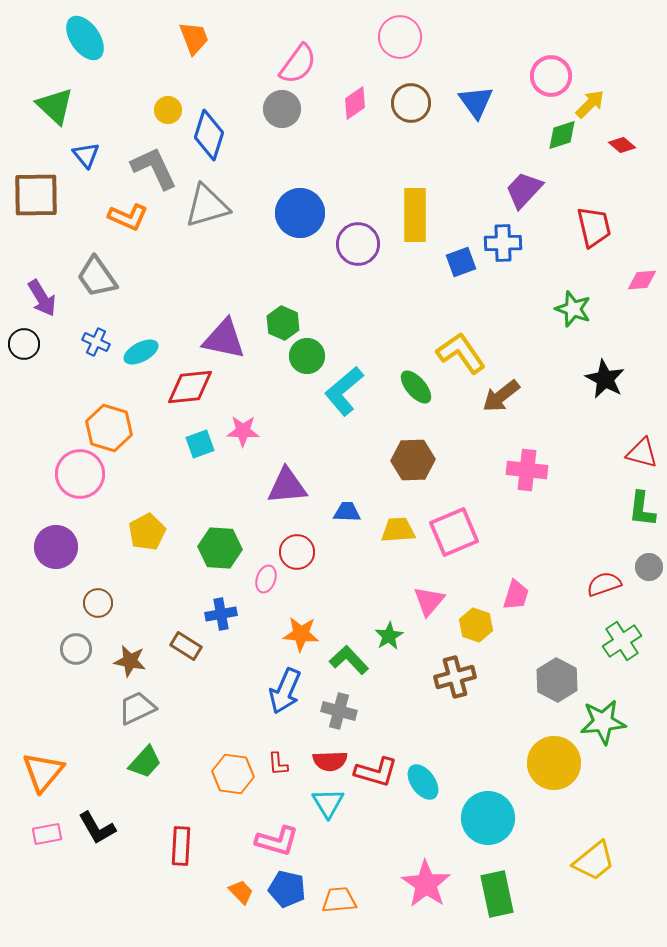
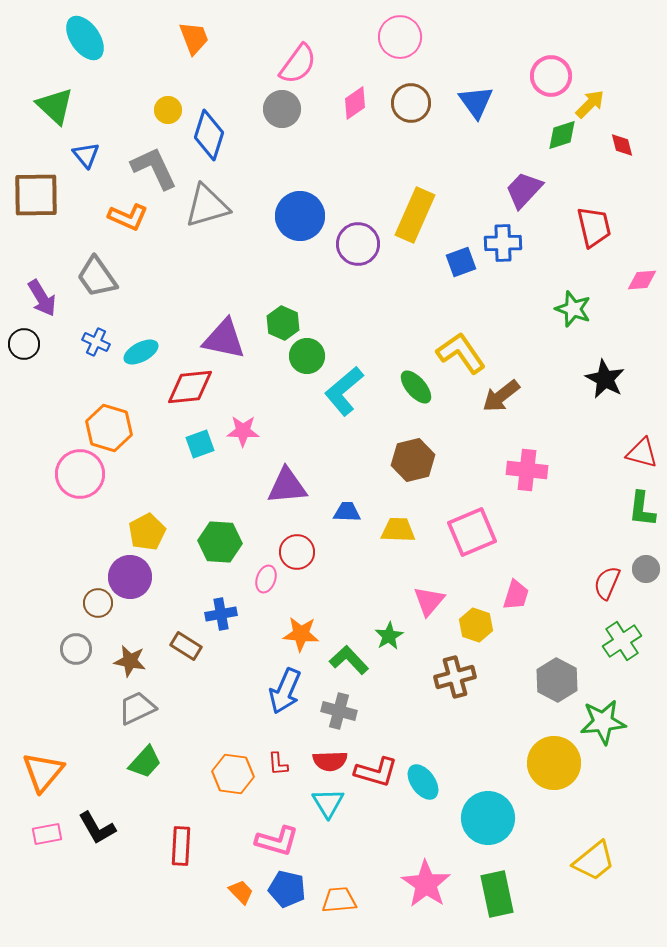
red diamond at (622, 145): rotated 36 degrees clockwise
blue circle at (300, 213): moved 3 px down
yellow rectangle at (415, 215): rotated 24 degrees clockwise
brown hexagon at (413, 460): rotated 12 degrees counterclockwise
yellow trapezoid at (398, 530): rotated 6 degrees clockwise
pink square at (454, 532): moved 18 px right
purple circle at (56, 547): moved 74 px right, 30 px down
green hexagon at (220, 548): moved 6 px up
gray circle at (649, 567): moved 3 px left, 2 px down
red semicircle at (604, 584): moved 3 px right, 1 px up; rotated 48 degrees counterclockwise
